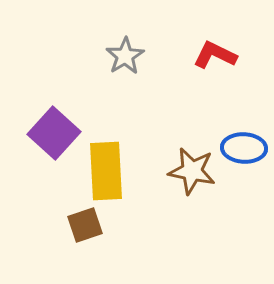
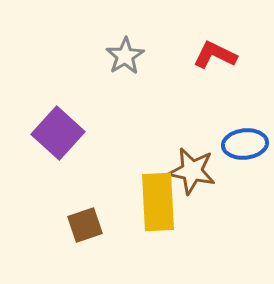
purple square: moved 4 px right
blue ellipse: moved 1 px right, 4 px up; rotated 9 degrees counterclockwise
yellow rectangle: moved 52 px right, 31 px down
